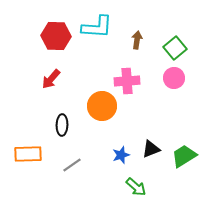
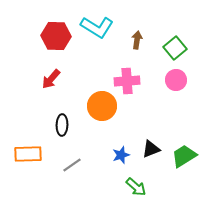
cyan L-shape: rotated 28 degrees clockwise
pink circle: moved 2 px right, 2 px down
